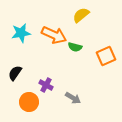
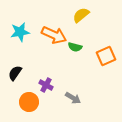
cyan star: moved 1 px left, 1 px up
